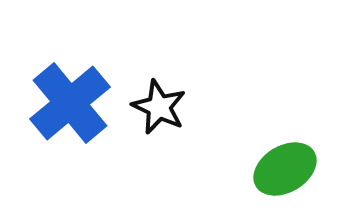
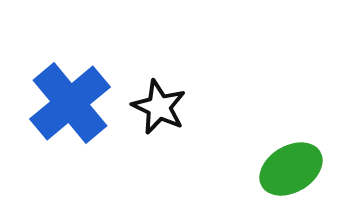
green ellipse: moved 6 px right
